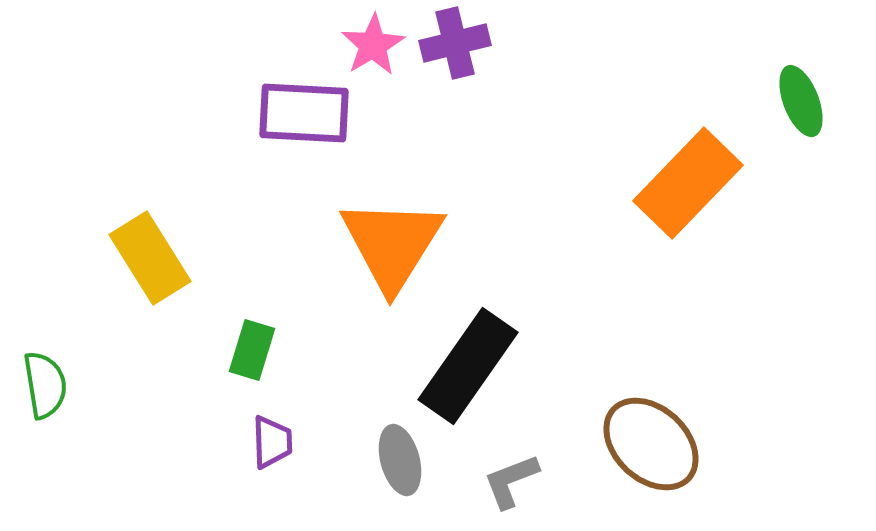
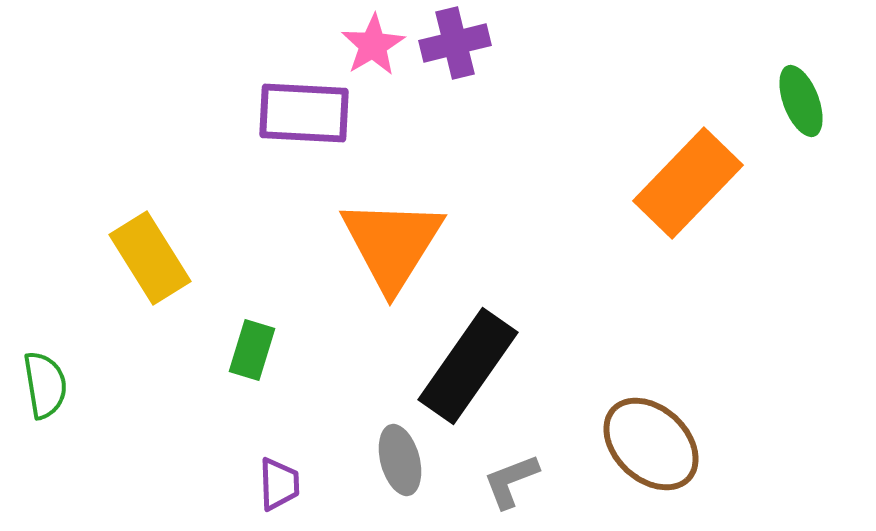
purple trapezoid: moved 7 px right, 42 px down
